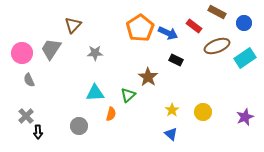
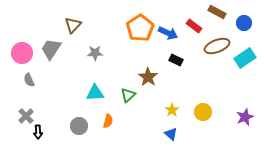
orange semicircle: moved 3 px left, 7 px down
